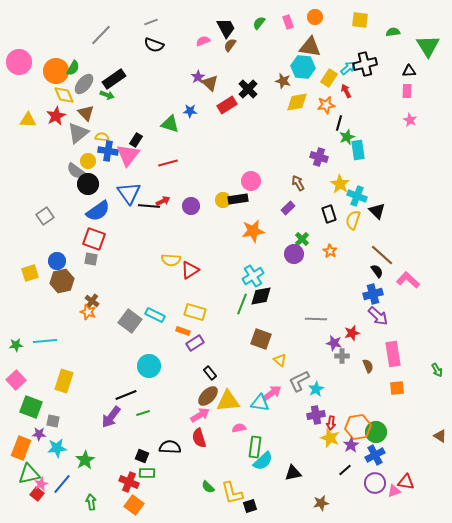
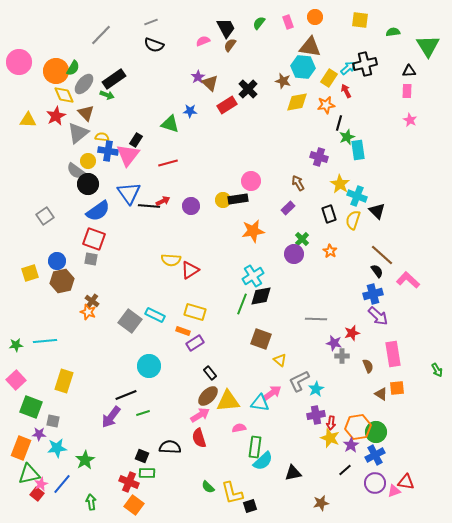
brown triangle at (440, 436): moved 59 px left, 42 px up
